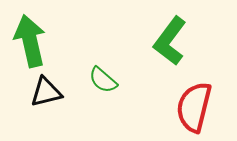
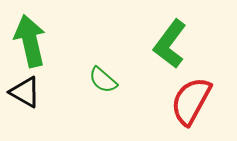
green L-shape: moved 3 px down
black triangle: moved 21 px left; rotated 44 degrees clockwise
red semicircle: moved 3 px left, 6 px up; rotated 15 degrees clockwise
